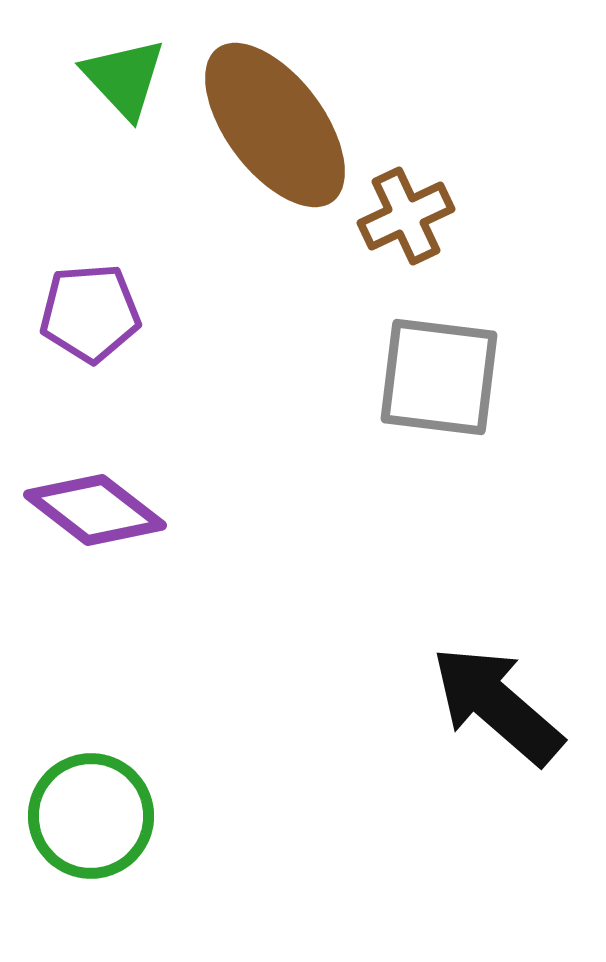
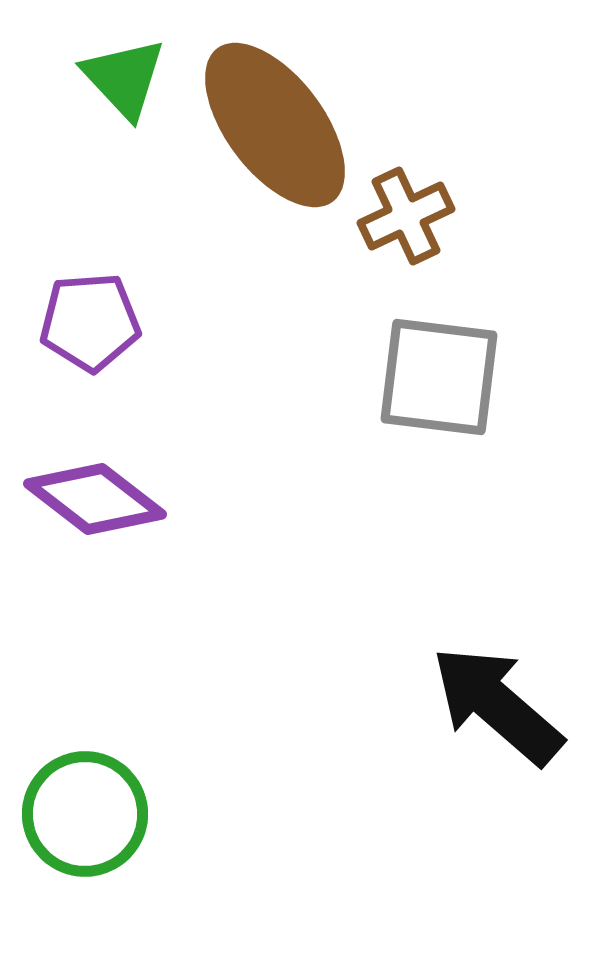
purple pentagon: moved 9 px down
purple diamond: moved 11 px up
green circle: moved 6 px left, 2 px up
